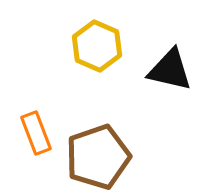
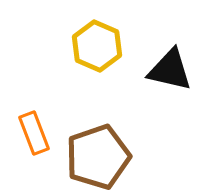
orange rectangle: moved 2 px left
